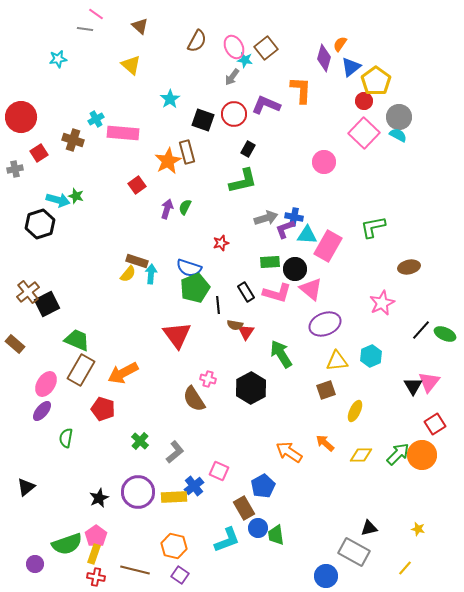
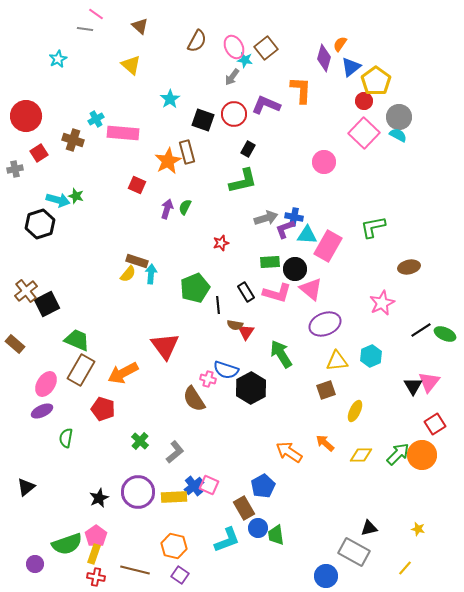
cyan star at (58, 59): rotated 18 degrees counterclockwise
red circle at (21, 117): moved 5 px right, 1 px up
red square at (137, 185): rotated 30 degrees counterclockwise
blue semicircle at (189, 268): moved 37 px right, 102 px down
brown cross at (28, 292): moved 2 px left, 1 px up
black line at (421, 330): rotated 15 degrees clockwise
red triangle at (177, 335): moved 12 px left, 11 px down
purple ellipse at (42, 411): rotated 25 degrees clockwise
pink square at (219, 471): moved 10 px left, 14 px down
